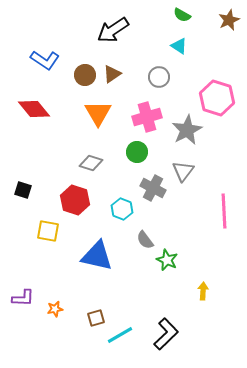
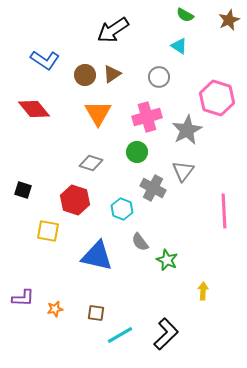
green semicircle: moved 3 px right
gray semicircle: moved 5 px left, 2 px down
brown square: moved 5 px up; rotated 24 degrees clockwise
